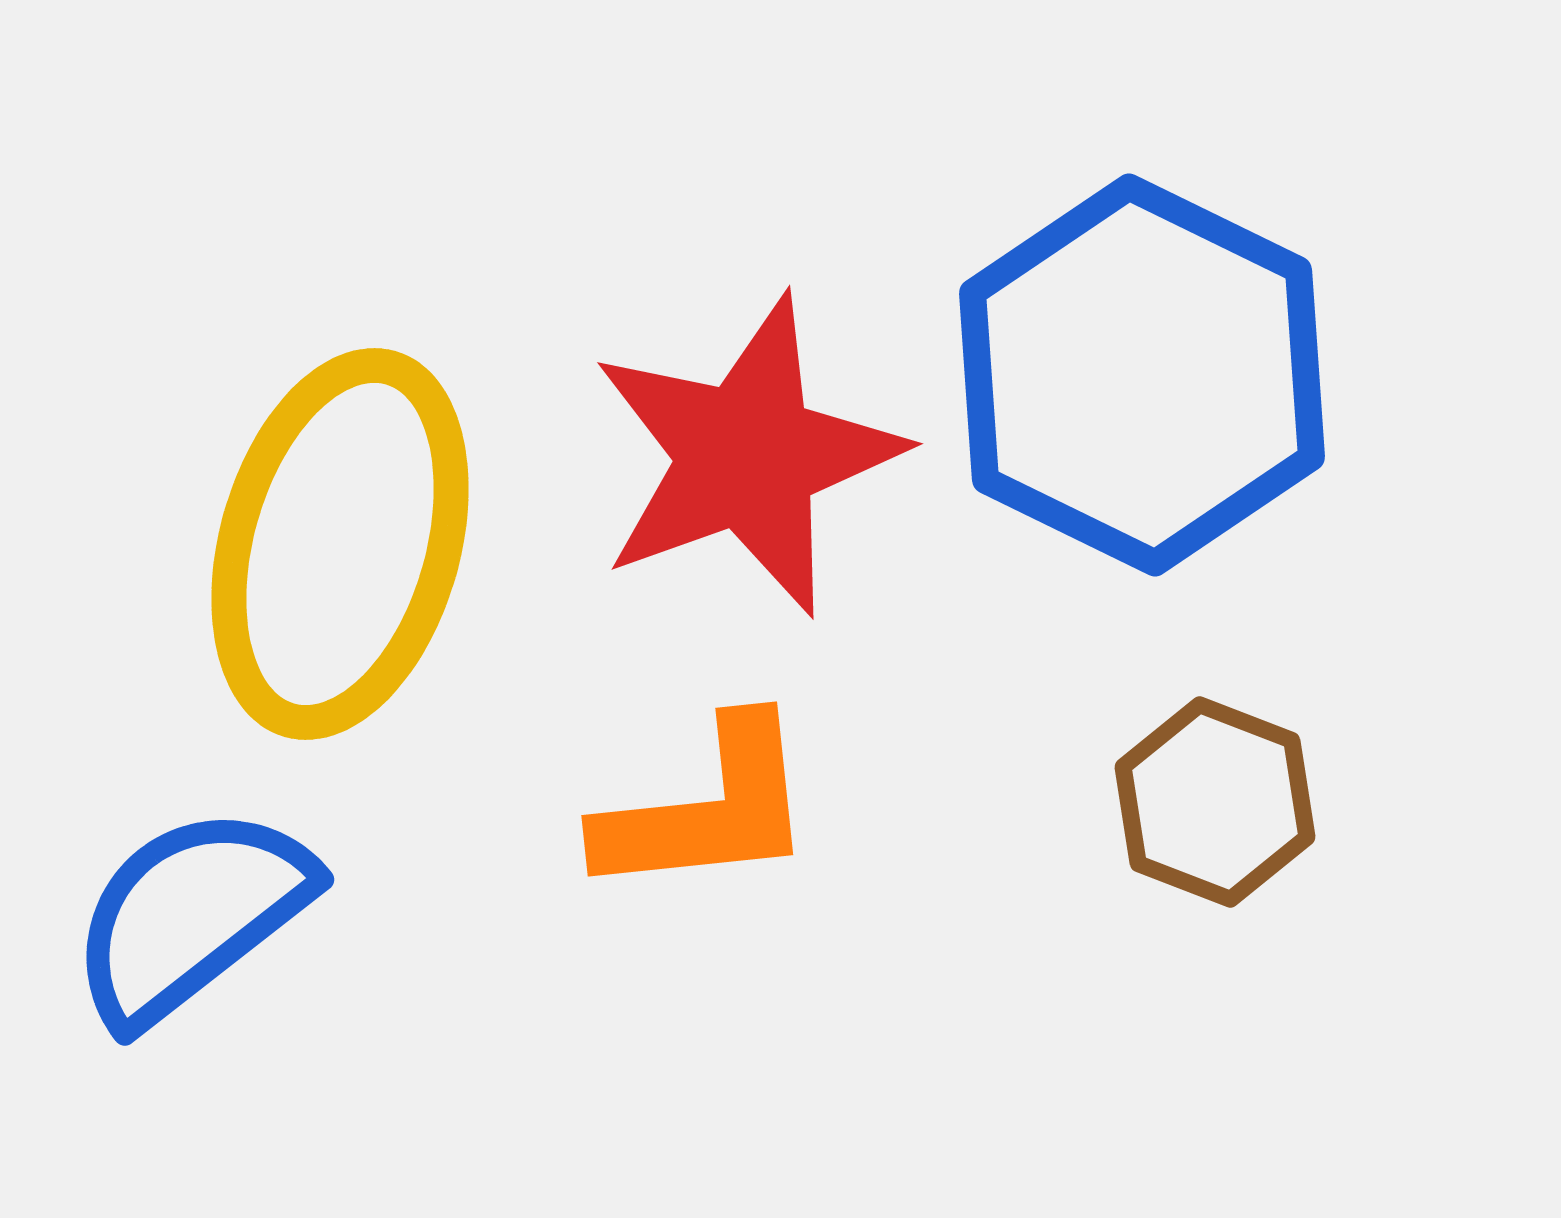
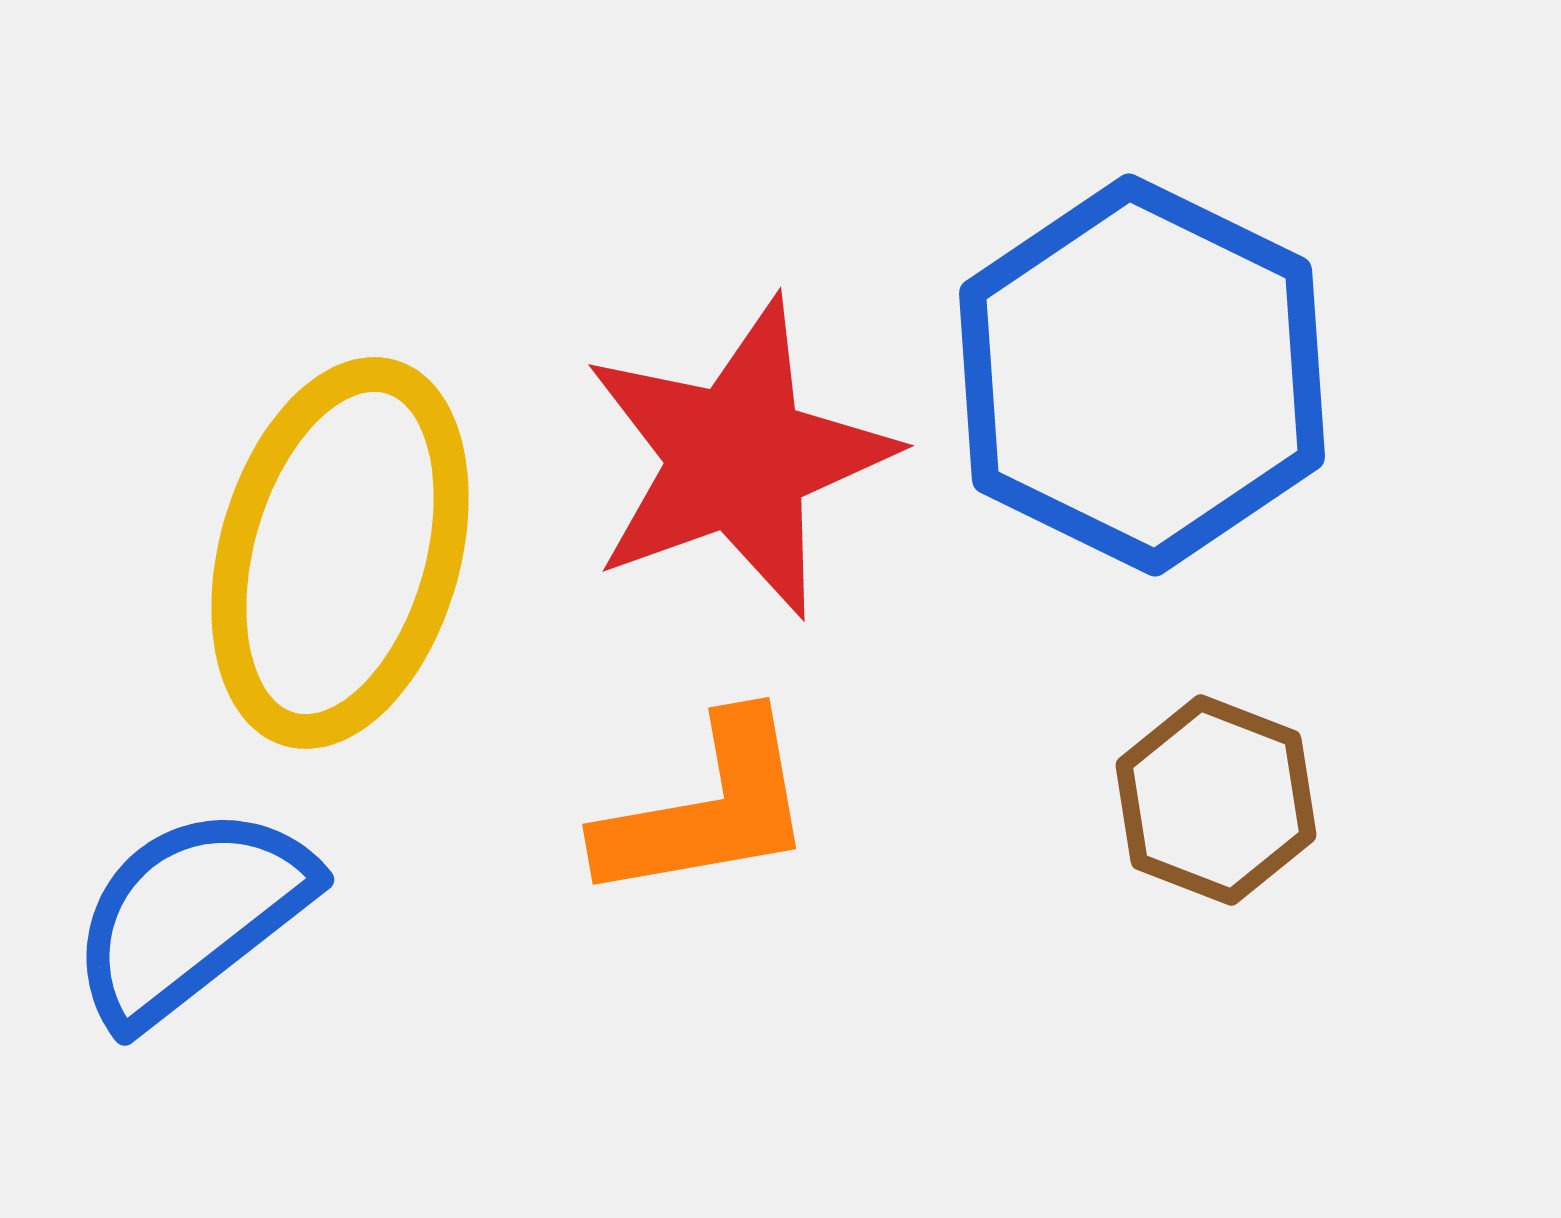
red star: moved 9 px left, 2 px down
yellow ellipse: moved 9 px down
brown hexagon: moved 1 px right, 2 px up
orange L-shape: rotated 4 degrees counterclockwise
